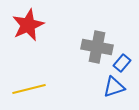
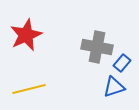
red star: moved 2 px left, 10 px down
